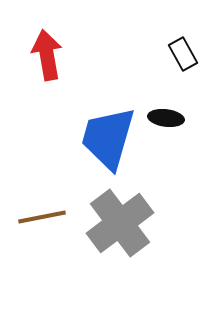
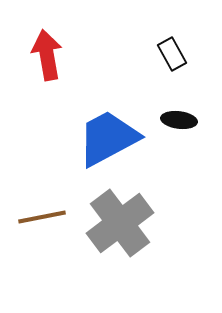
black rectangle: moved 11 px left
black ellipse: moved 13 px right, 2 px down
blue trapezoid: rotated 46 degrees clockwise
